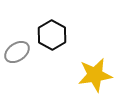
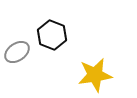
black hexagon: rotated 8 degrees counterclockwise
